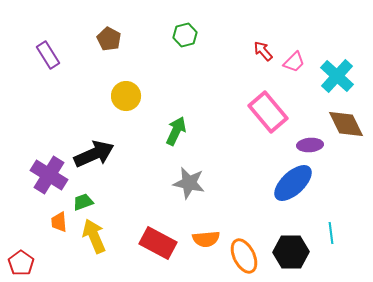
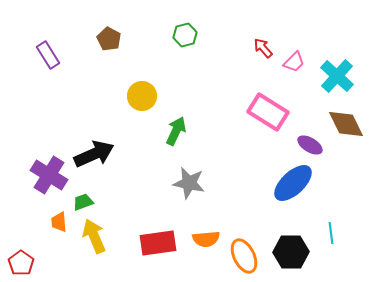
red arrow: moved 3 px up
yellow circle: moved 16 px right
pink rectangle: rotated 18 degrees counterclockwise
purple ellipse: rotated 35 degrees clockwise
red rectangle: rotated 36 degrees counterclockwise
